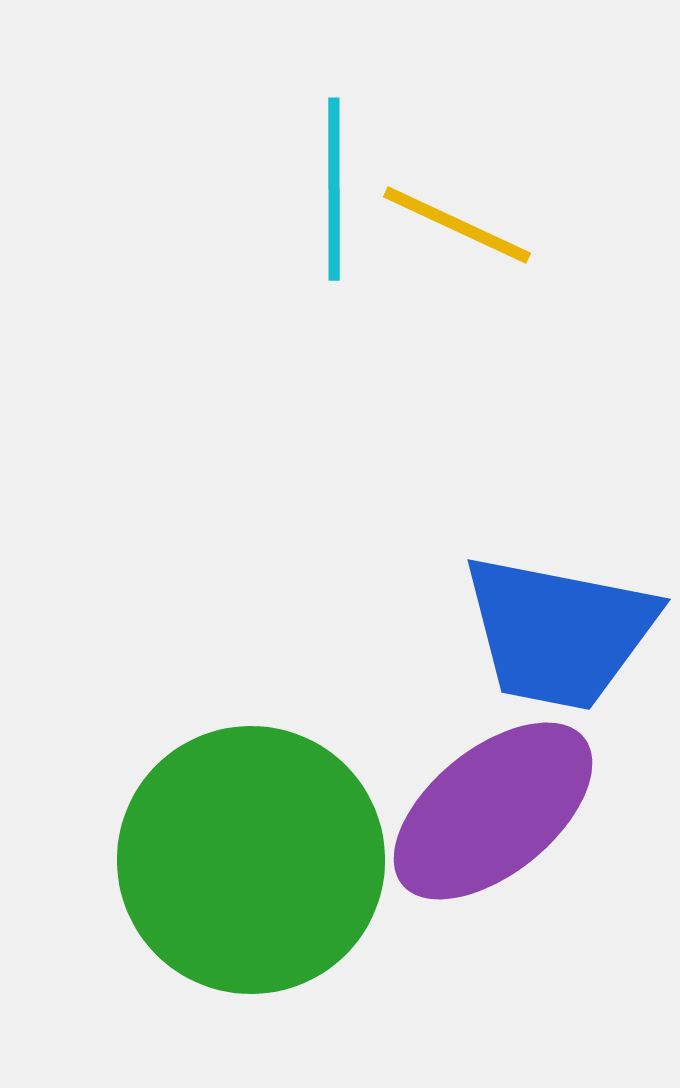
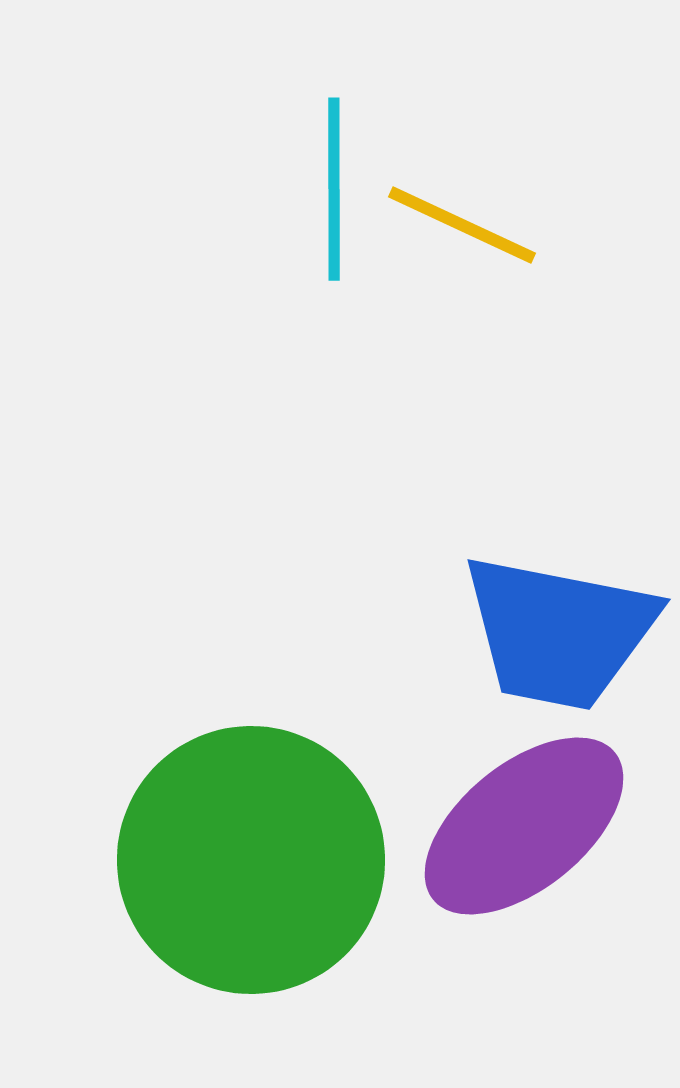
yellow line: moved 5 px right
purple ellipse: moved 31 px right, 15 px down
